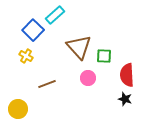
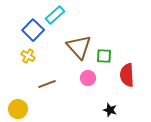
yellow cross: moved 2 px right
black star: moved 15 px left, 11 px down
